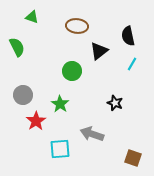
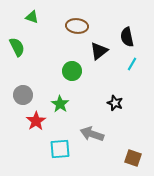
black semicircle: moved 1 px left, 1 px down
